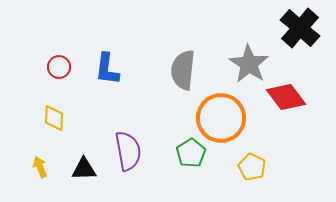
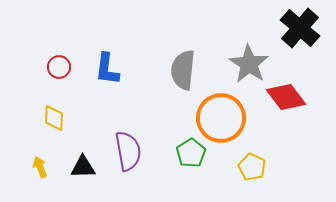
black triangle: moved 1 px left, 2 px up
